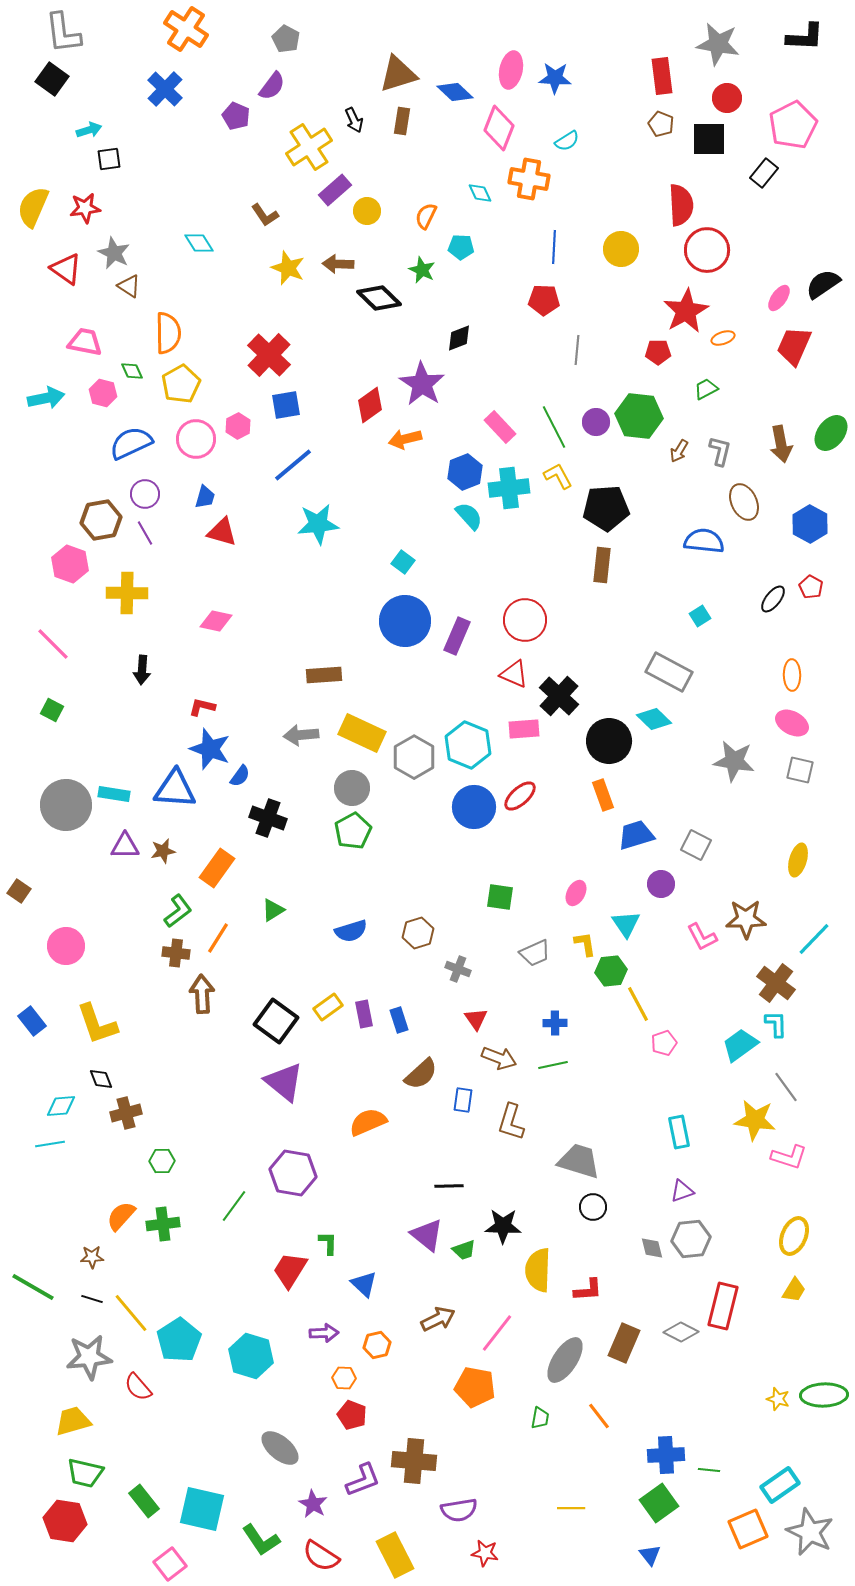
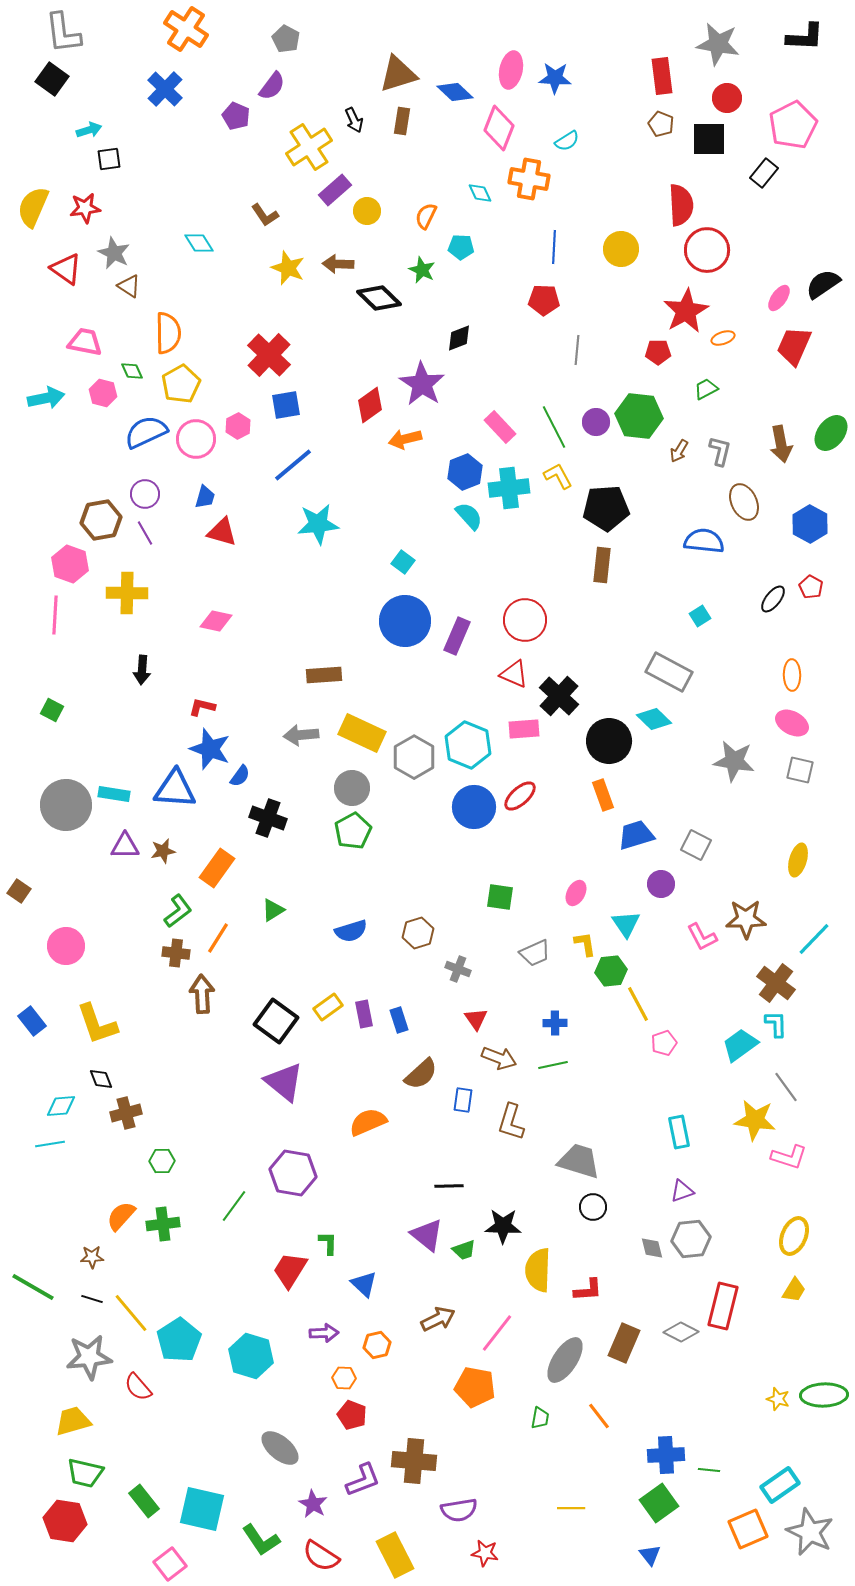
blue semicircle at (131, 443): moved 15 px right, 11 px up
pink line at (53, 644): moved 2 px right, 29 px up; rotated 48 degrees clockwise
